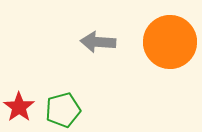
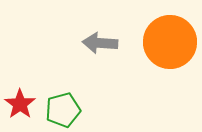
gray arrow: moved 2 px right, 1 px down
red star: moved 1 px right, 3 px up
